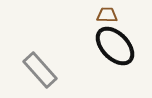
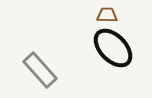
black ellipse: moved 2 px left, 2 px down
